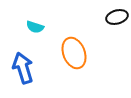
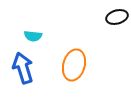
cyan semicircle: moved 2 px left, 9 px down; rotated 12 degrees counterclockwise
orange ellipse: moved 12 px down; rotated 36 degrees clockwise
